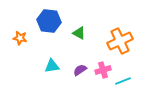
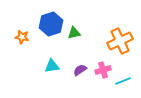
blue hexagon: moved 2 px right, 3 px down; rotated 25 degrees counterclockwise
green triangle: moved 5 px left; rotated 40 degrees counterclockwise
orange star: moved 2 px right, 1 px up
